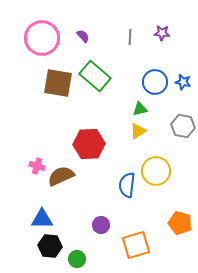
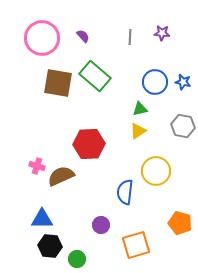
blue semicircle: moved 2 px left, 7 px down
